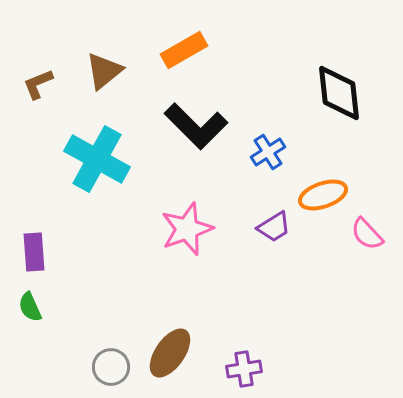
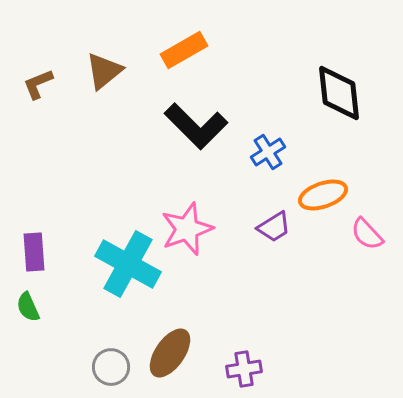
cyan cross: moved 31 px right, 105 px down
green semicircle: moved 2 px left
